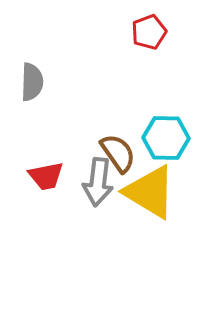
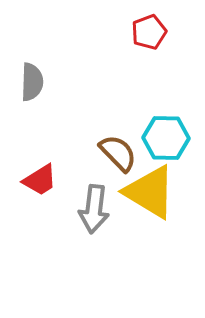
brown semicircle: rotated 9 degrees counterclockwise
red trapezoid: moved 6 px left, 4 px down; rotated 21 degrees counterclockwise
gray arrow: moved 4 px left, 27 px down
